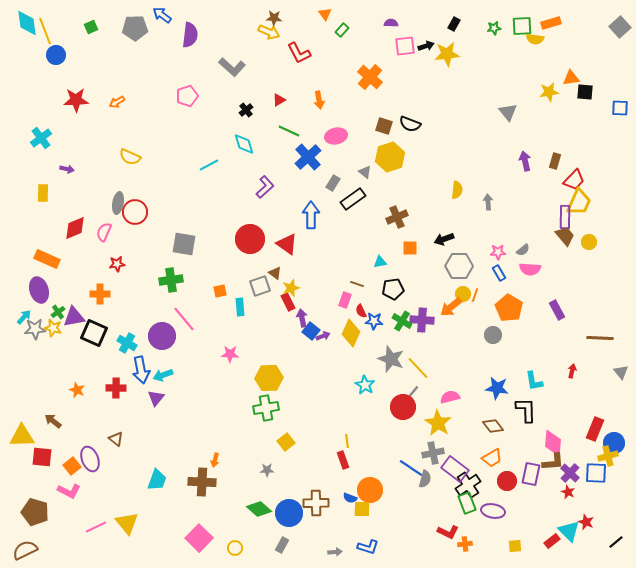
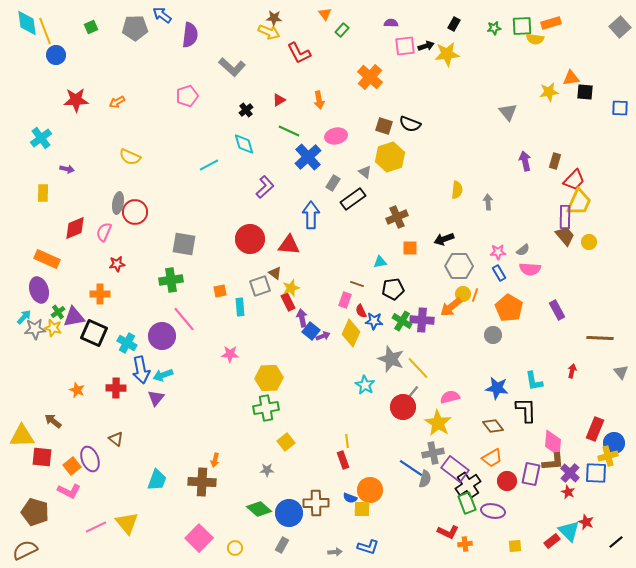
red triangle at (287, 244): moved 2 px right, 1 px down; rotated 30 degrees counterclockwise
